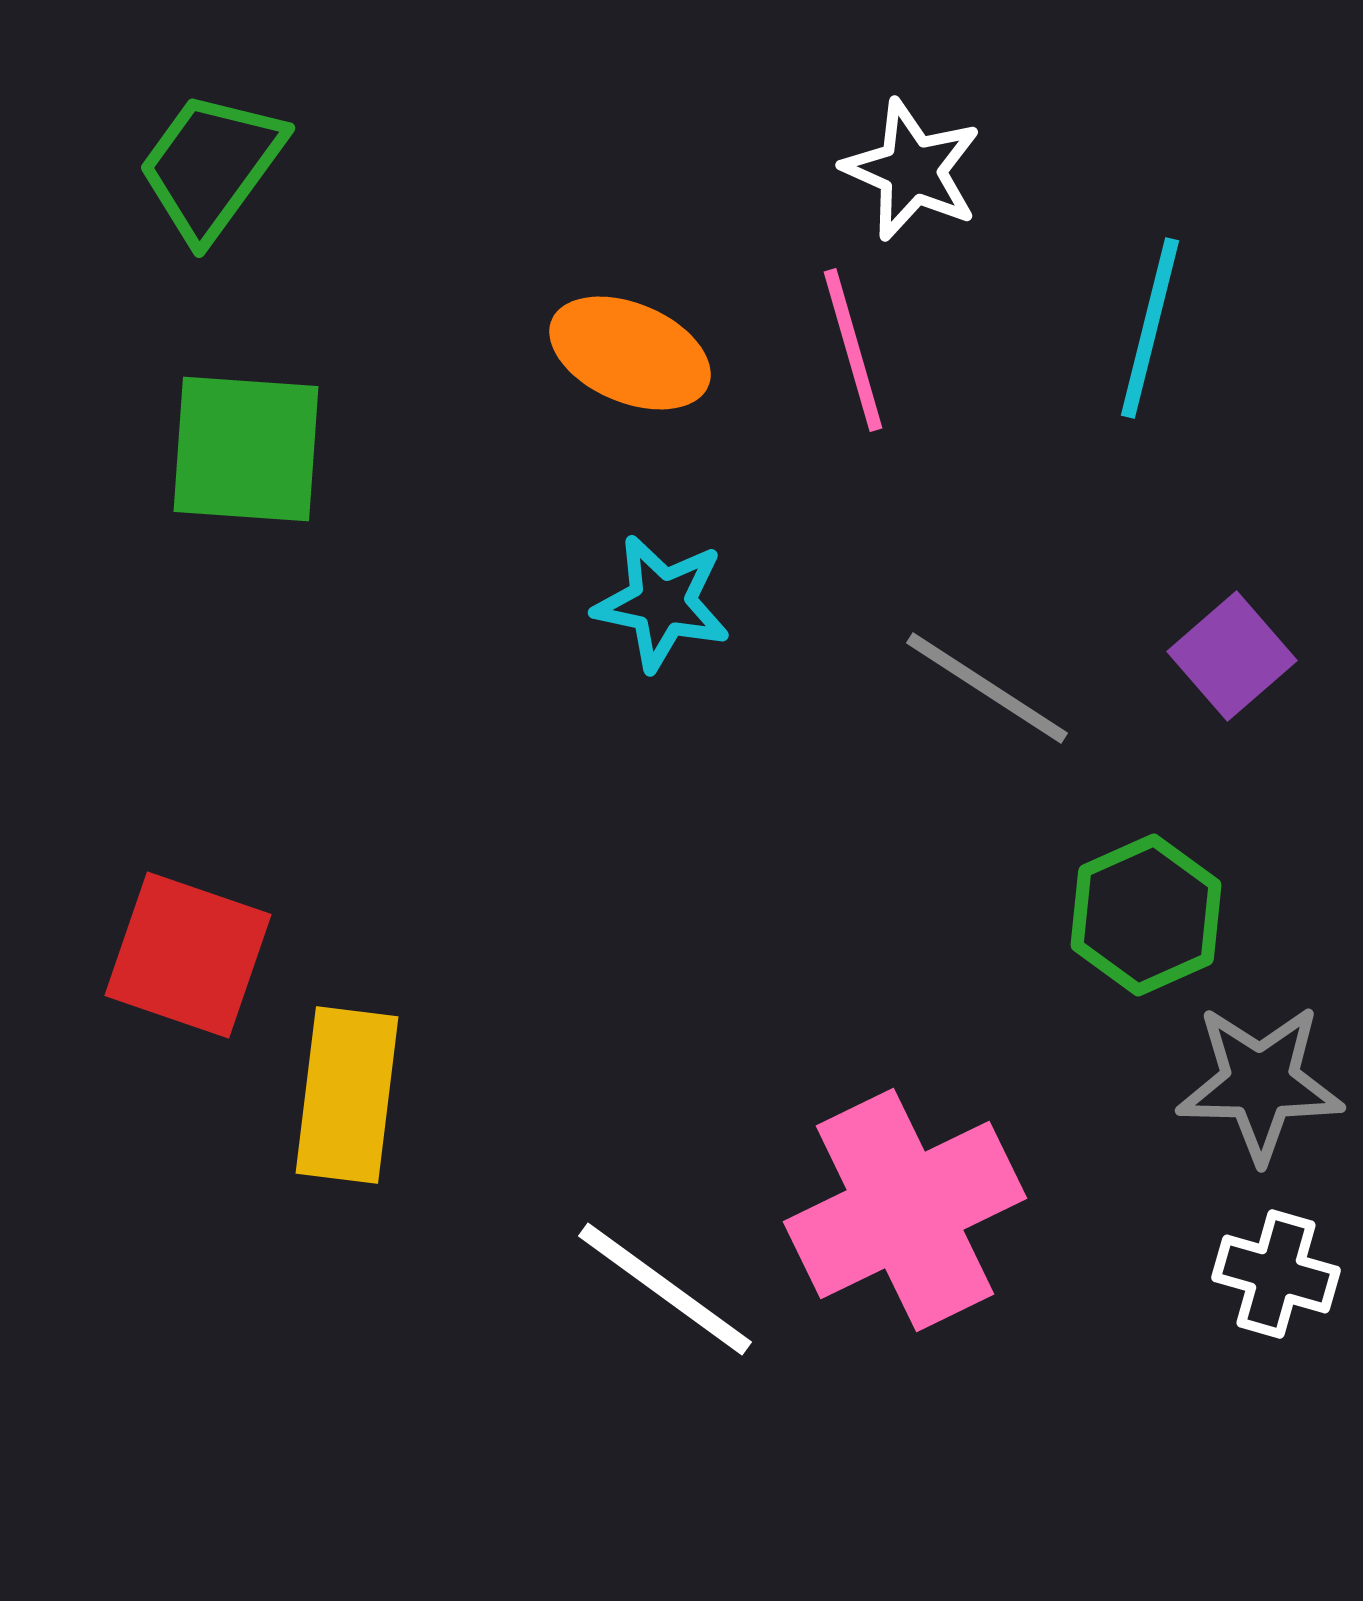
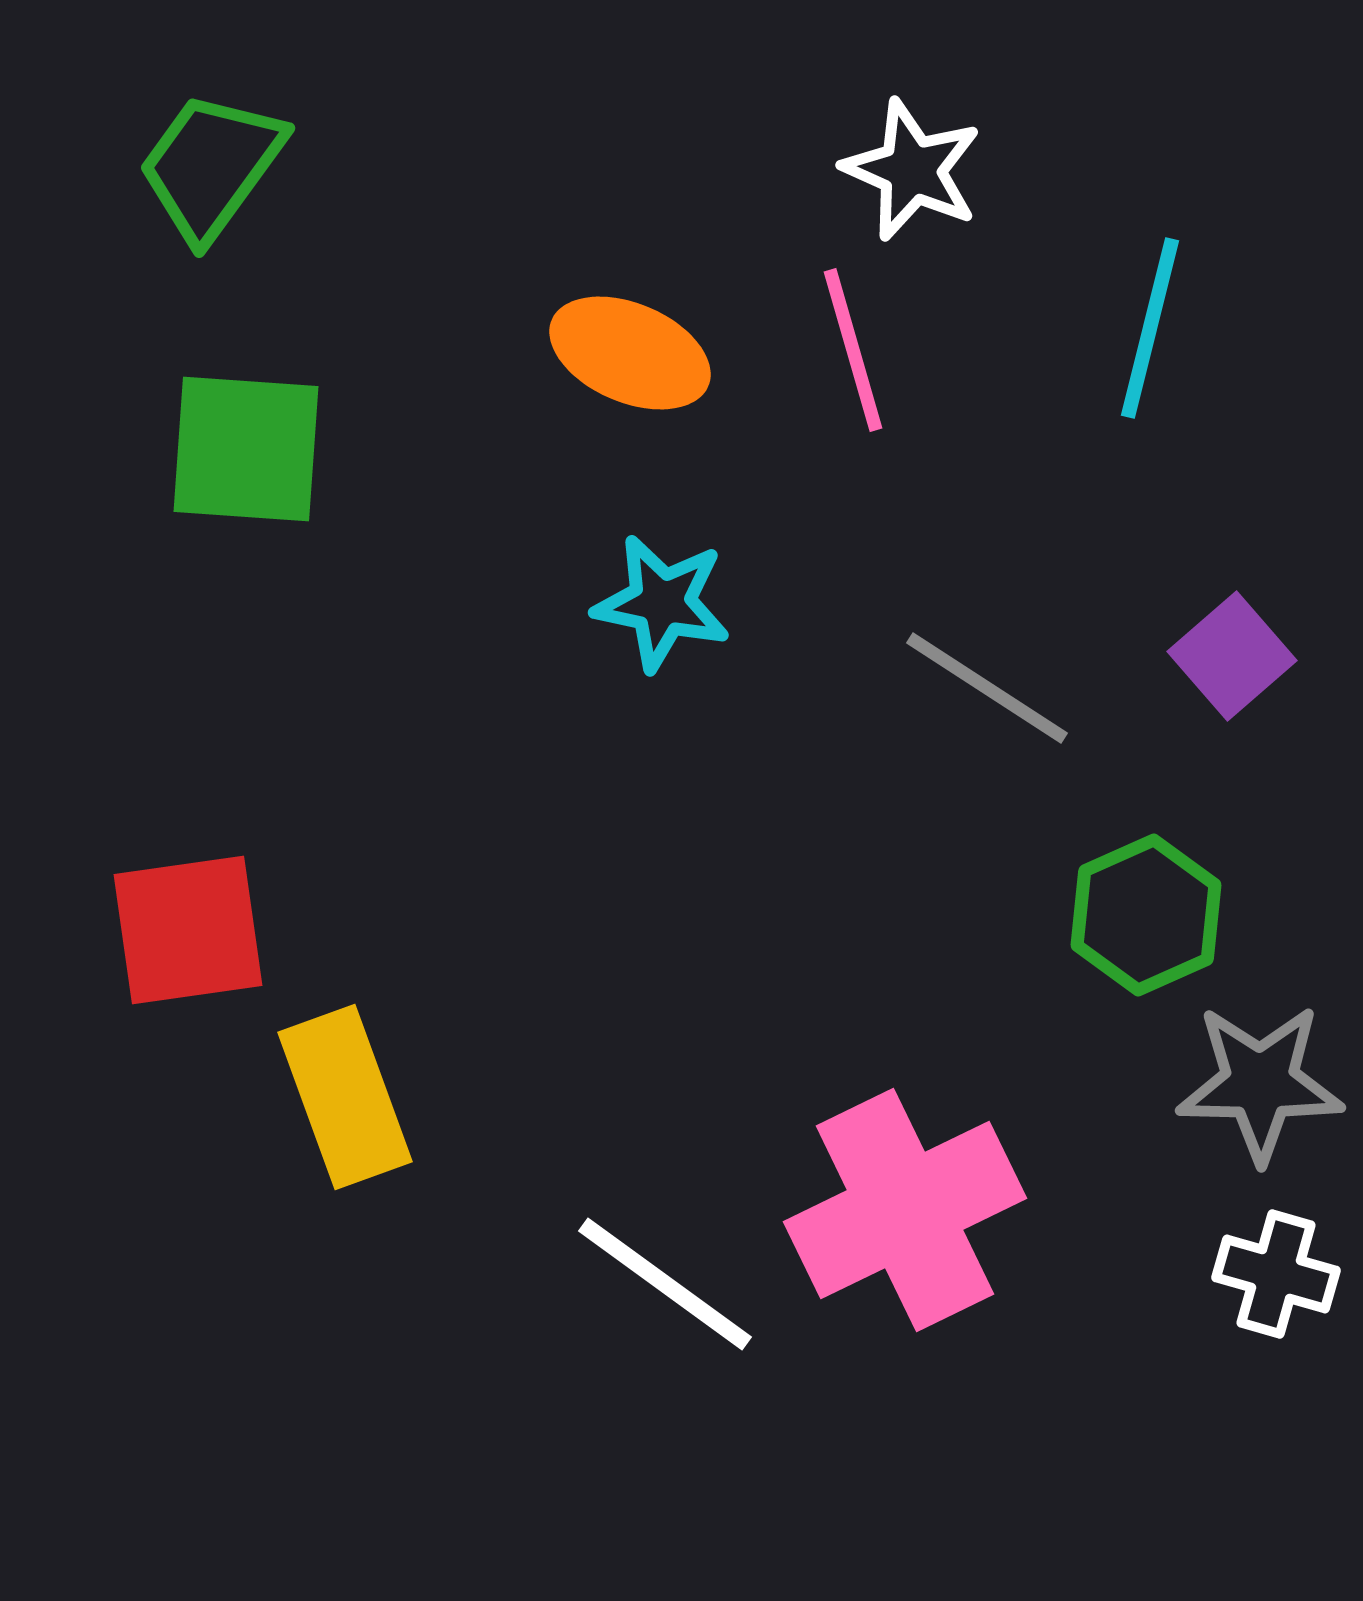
red square: moved 25 px up; rotated 27 degrees counterclockwise
yellow rectangle: moved 2 px left, 2 px down; rotated 27 degrees counterclockwise
white line: moved 5 px up
